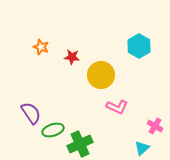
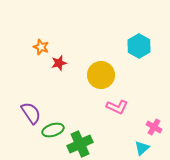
red star: moved 13 px left, 6 px down; rotated 21 degrees counterclockwise
pink cross: moved 1 px left, 1 px down
